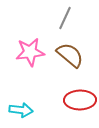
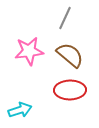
pink star: moved 1 px left, 1 px up
red ellipse: moved 10 px left, 10 px up
cyan arrow: moved 1 px left; rotated 25 degrees counterclockwise
